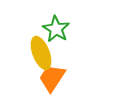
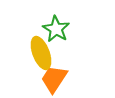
orange trapezoid: moved 2 px right, 1 px down
